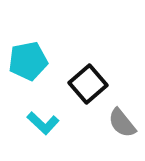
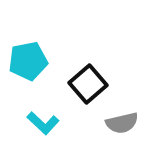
gray semicircle: rotated 64 degrees counterclockwise
